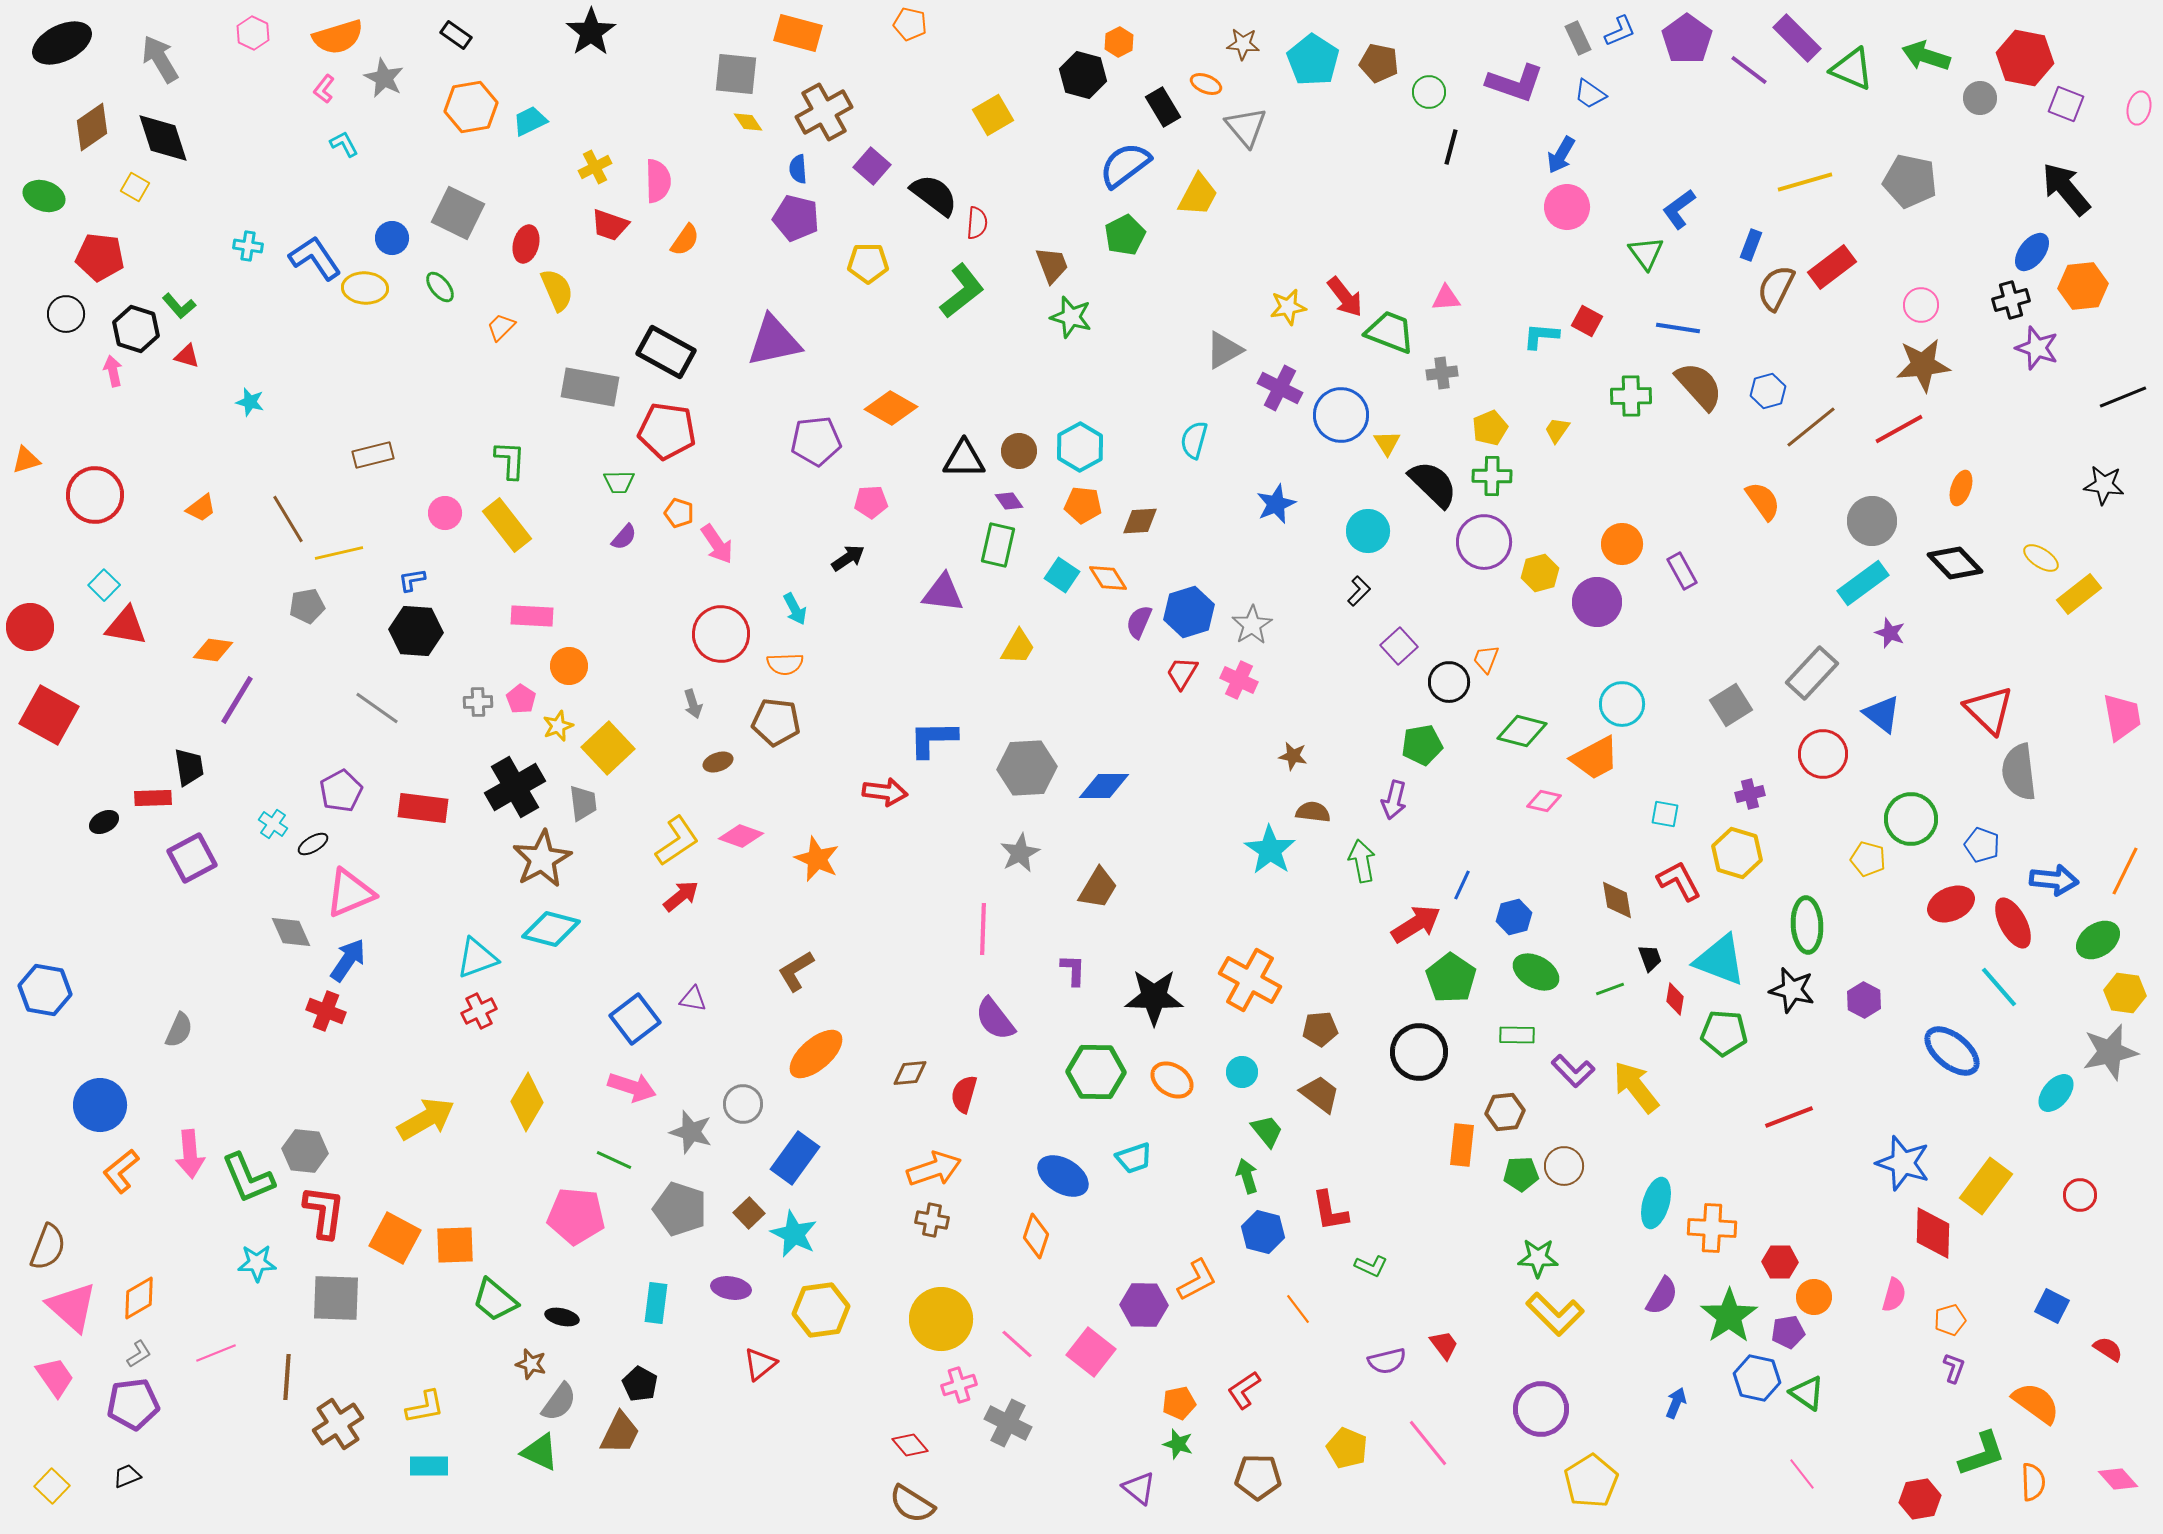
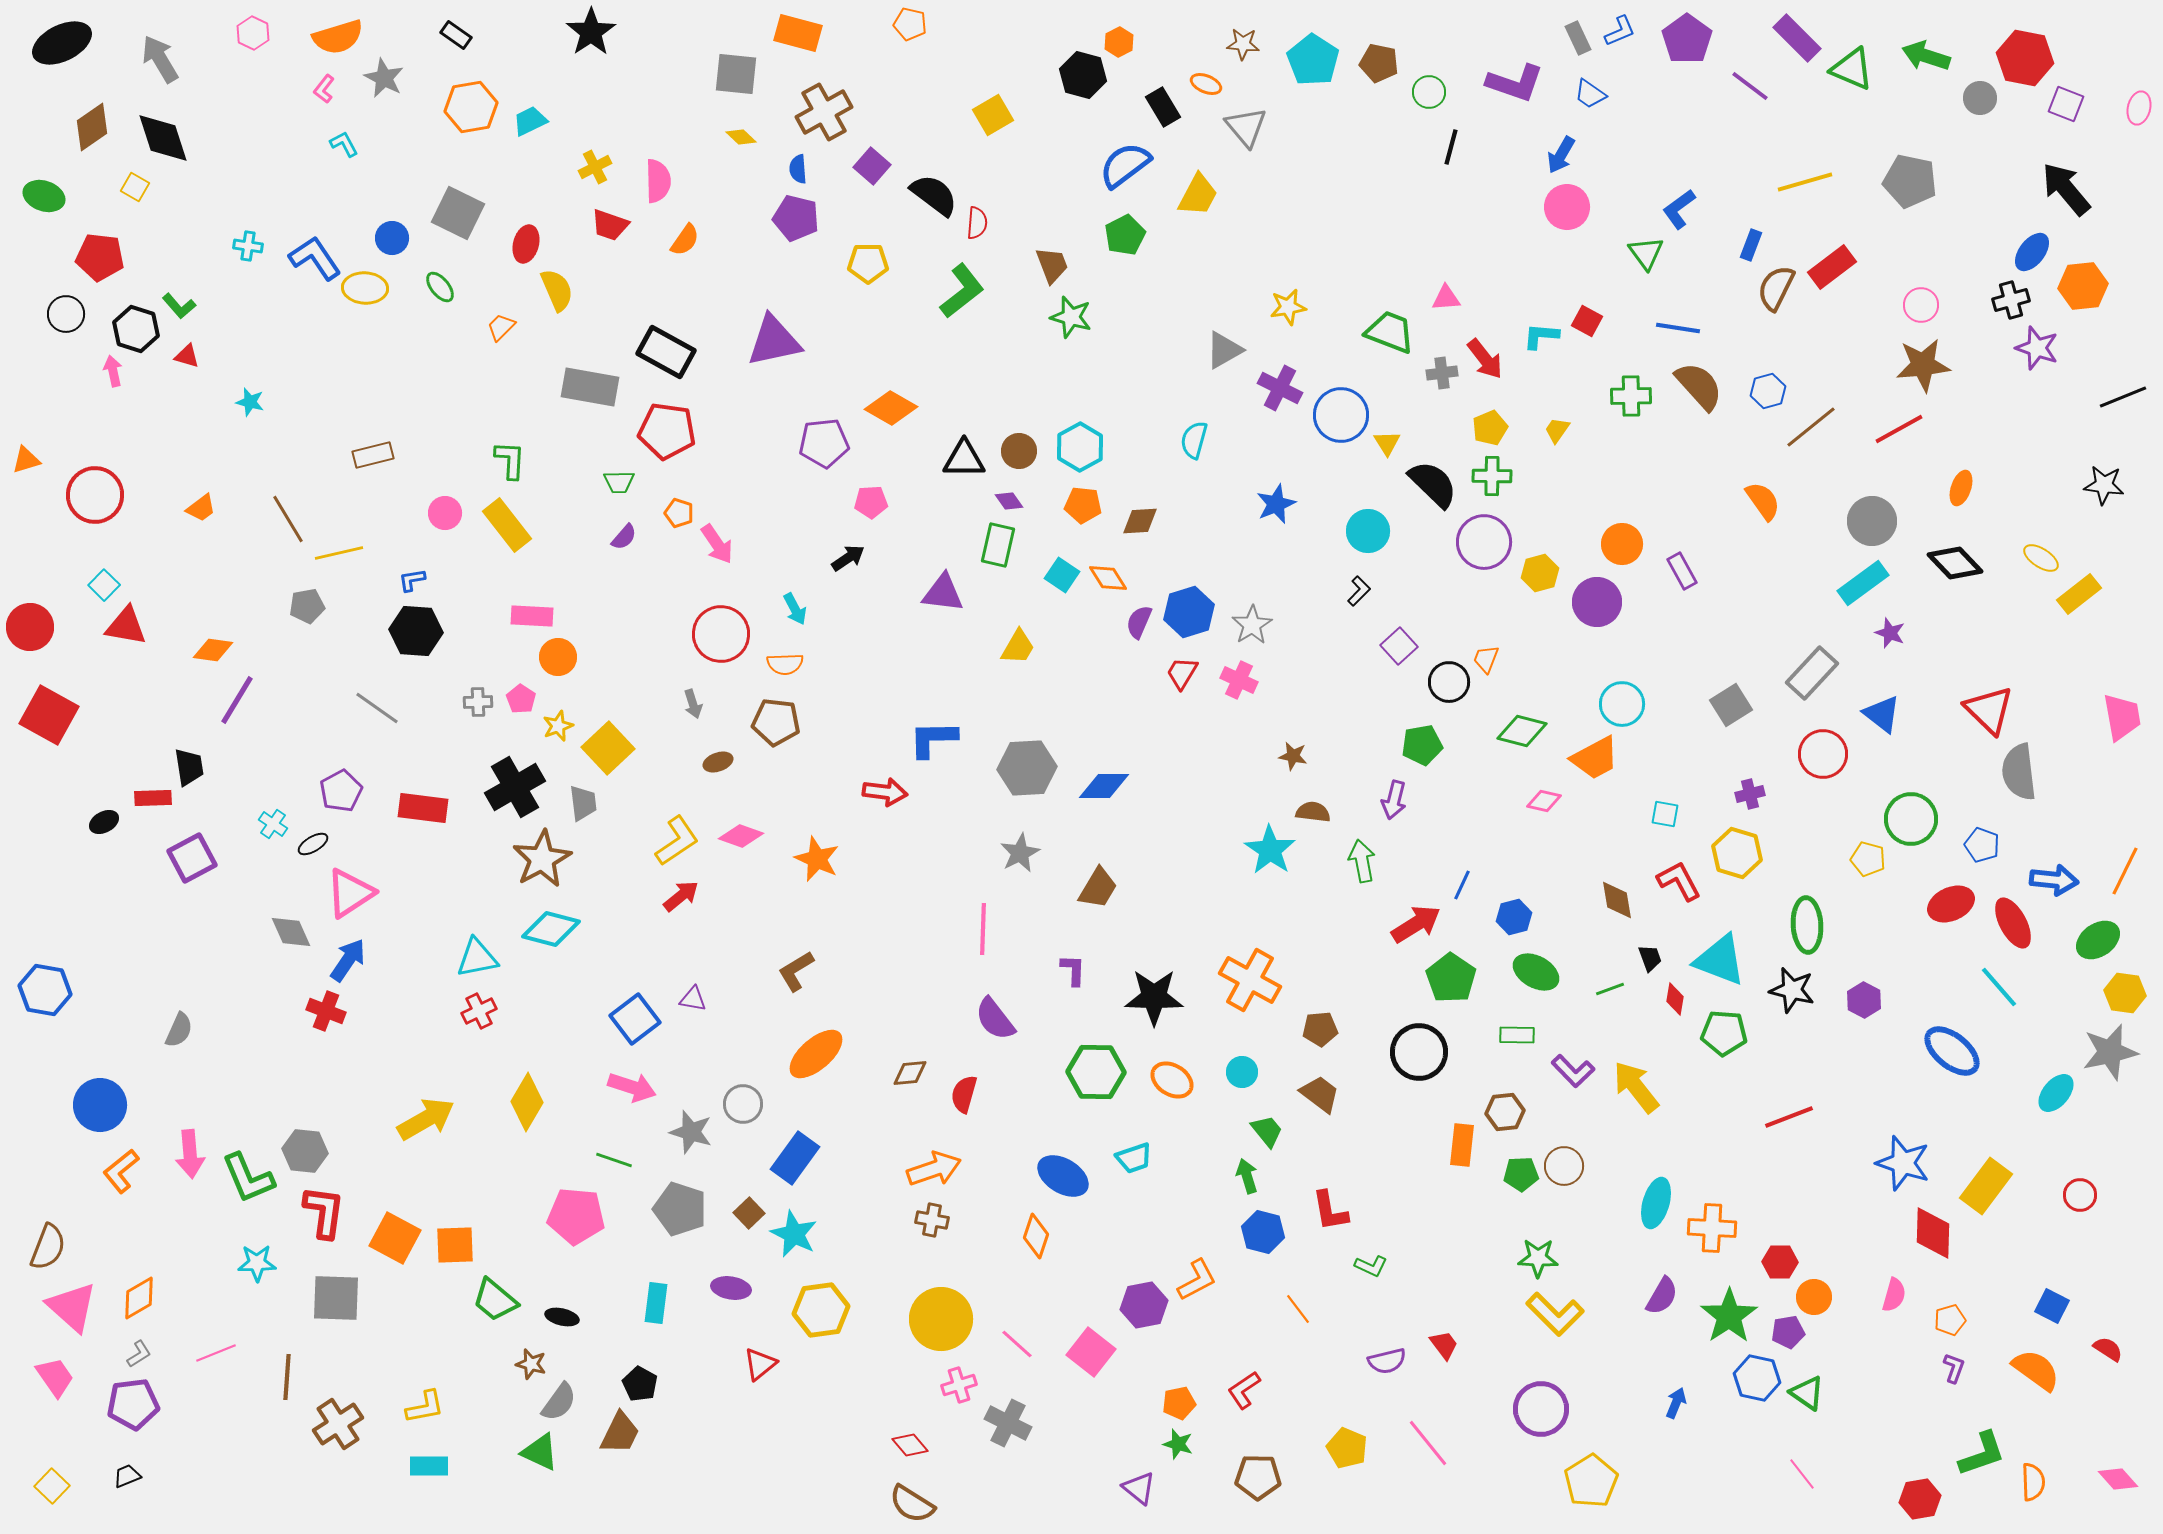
purple line at (1749, 70): moved 1 px right, 16 px down
yellow diamond at (748, 122): moved 7 px left, 15 px down; rotated 12 degrees counterclockwise
red arrow at (1345, 297): moved 140 px right, 62 px down
purple pentagon at (816, 441): moved 8 px right, 2 px down
orange circle at (569, 666): moved 11 px left, 9 px up
pink triangle at (350, 893): rotated 10 degrees counterclockwise
cyan triangle at (477, 958): rotated 9 degrees clockwise
green line at (614, 1160): rotated 6 degrees counterclockwise
purple hexagon at (1144, 1305): rotated 12 degrees counterclockwise
orange semicircle at (2036, 1403): moved 33 px up
